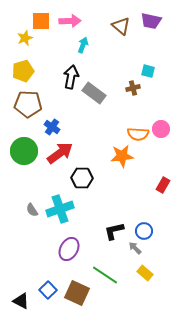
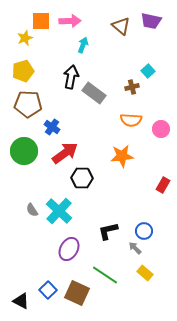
cyan square: rotated 32 degrees clockwise
brown cross: moved 1 px left, 1 px up
orange semicircle: moved 7 px left, 14 px up
red arrow: moved 5 px right
cyan cross: moved 1 px left, 2 px down; rotated 28 degrees counterclockwise
black L-shape: moved 6 px left
